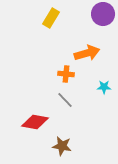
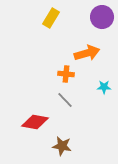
purple circle: moved 1 px left, 3 px down
